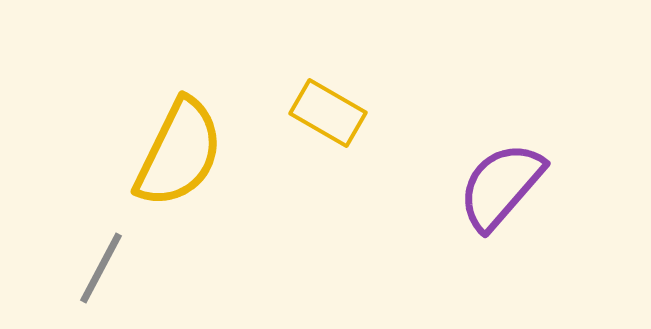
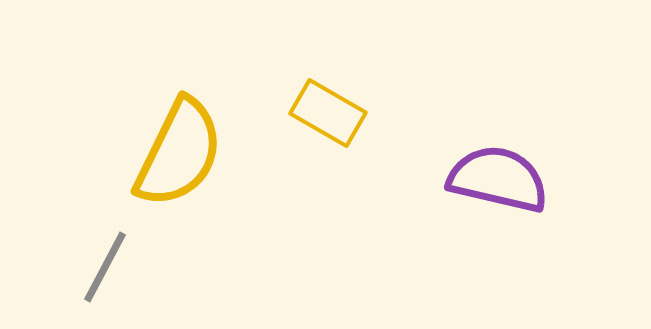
purple semicircle: moved 3 px left, 7 px up; rotated 62 degrees clockwise
gray line: moved 4 px right, 1 px up
